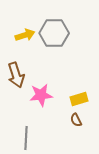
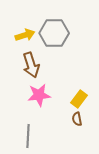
brown arrow: moved 15 px right, 10 px up
pink star: moved 2 px left
yellow rectangle: rotated 36 degrees counterclockwise
brown semicircle: moved 1 px right, 1 px up; rotated 16 degrees clockwise
gray line: moved 2 px right, 2 px up
